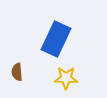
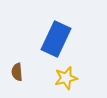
yellow star: rotated 15 degrees counterclockwise
